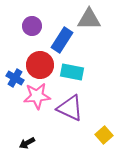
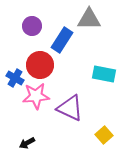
cyan rectangle: moved 32 px right, 2 px down
pink star: moved 1 px left
